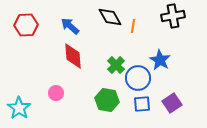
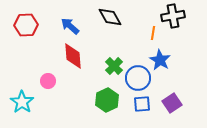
orange line: moved 20 px right, 7 px down
green cross: moved 2 px left, 1 px down
pink circle: moved 8 px left, 12 px up
green hexagon: rotated 25 degrees clockwise
cyan star: moved 3 px right, 6 px up
